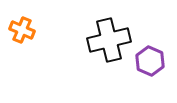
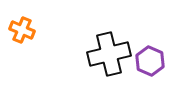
black cross: moved 14 px down
